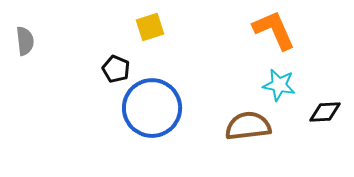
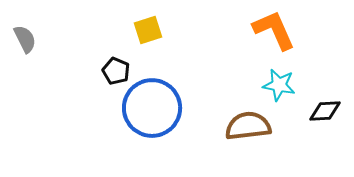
yellow square: moved 2 px left, 3 px down
gray semicircle: moved 2 px up; rotated 20 degrees counterclockwise
black pentagon: moved 2 px down
black diamond: moved 1 px up
